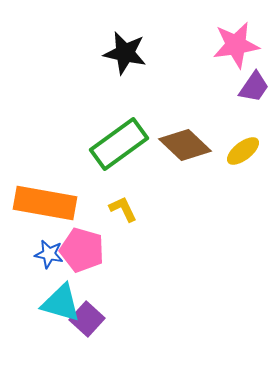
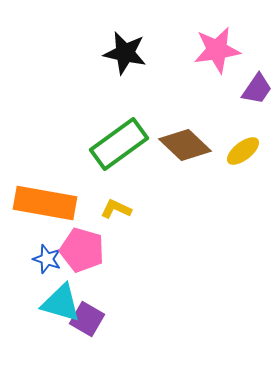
pink star: moved 19 px left, 5 px down
purple trapezoid: moved 3 px right, 2 px down
yellow L-shape: moved 7 px left; rotated 40 degrees counterclockwise
blue star: moved 2 px left, 5 px down; rotated 8 degrees clockwise
purple square: rotated 12 degrees counterclockwise
